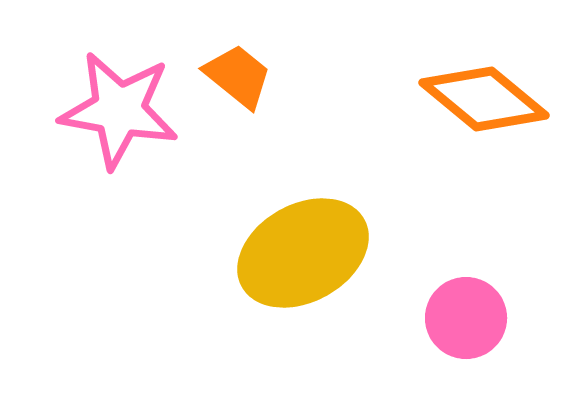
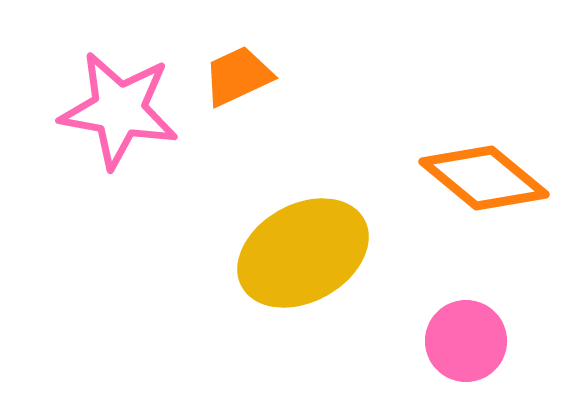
orange trapezoid: rotated 64 degrees counterclockwise
orange diamond: moved 79 px down
pink circle: moved 23 px down
